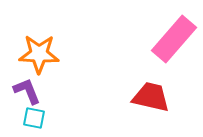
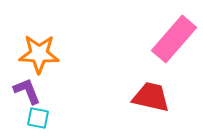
cyan square: moved 4 px right
